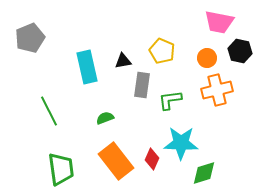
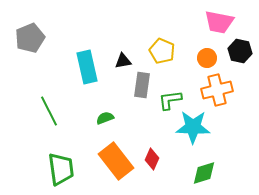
cyan star: moved 12 px right, 16 px up
